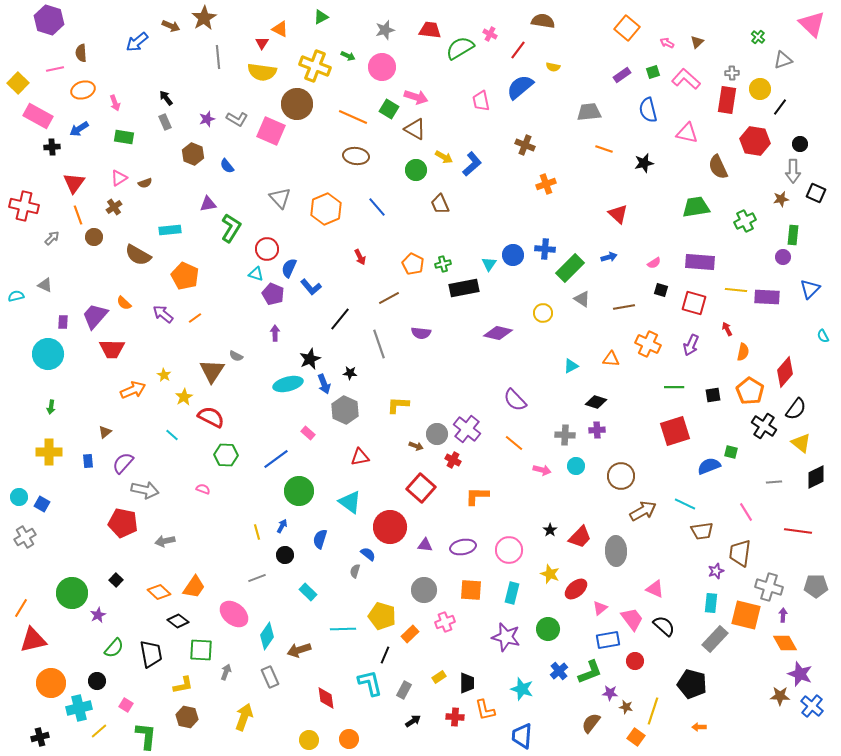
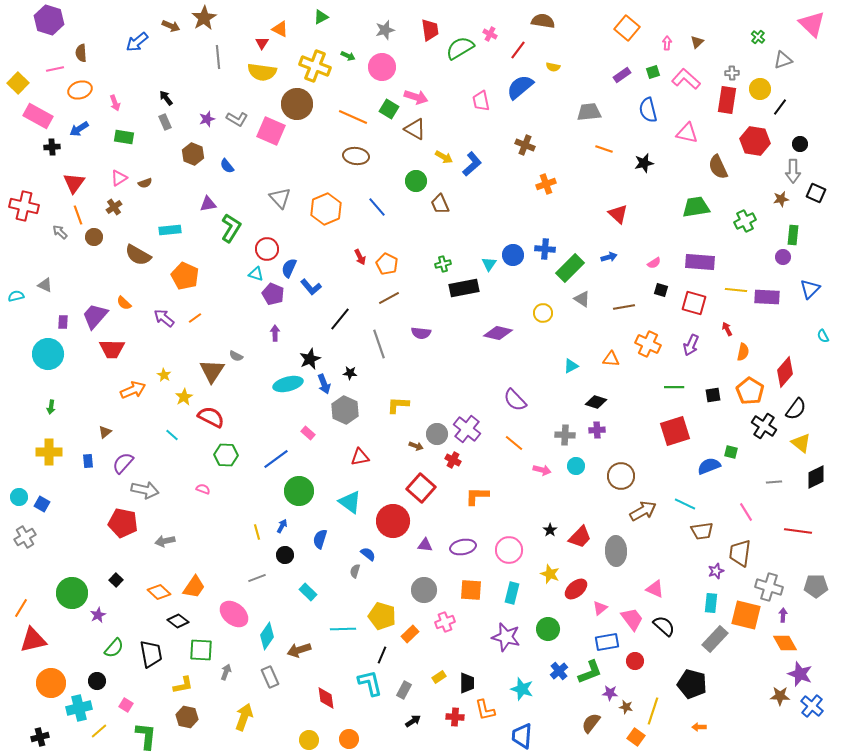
red trapezoid at (430, 30): rotated 75 degrees clockwise
pink arrow at (667, 43): rotated 64 degrees clockwise
orange ellipse at (83, 90): moved 3 px left
green circle at (416, 170): moved 11 px down
gray arrow at (52, 238): moved 8 px right, 6 px up; rotated 91 degrees counterclockwise
orange pentagon at (413, 264): moved 26 px left
purple arrow at (163, 314): moved 1 px right, 4 px down
red circle at (390, 527): moved 3 px right, 6 px up
blue rectangle at (608, 640): moved 1 px left, 2 px down
black line at (385, 655): moved 3 px left
